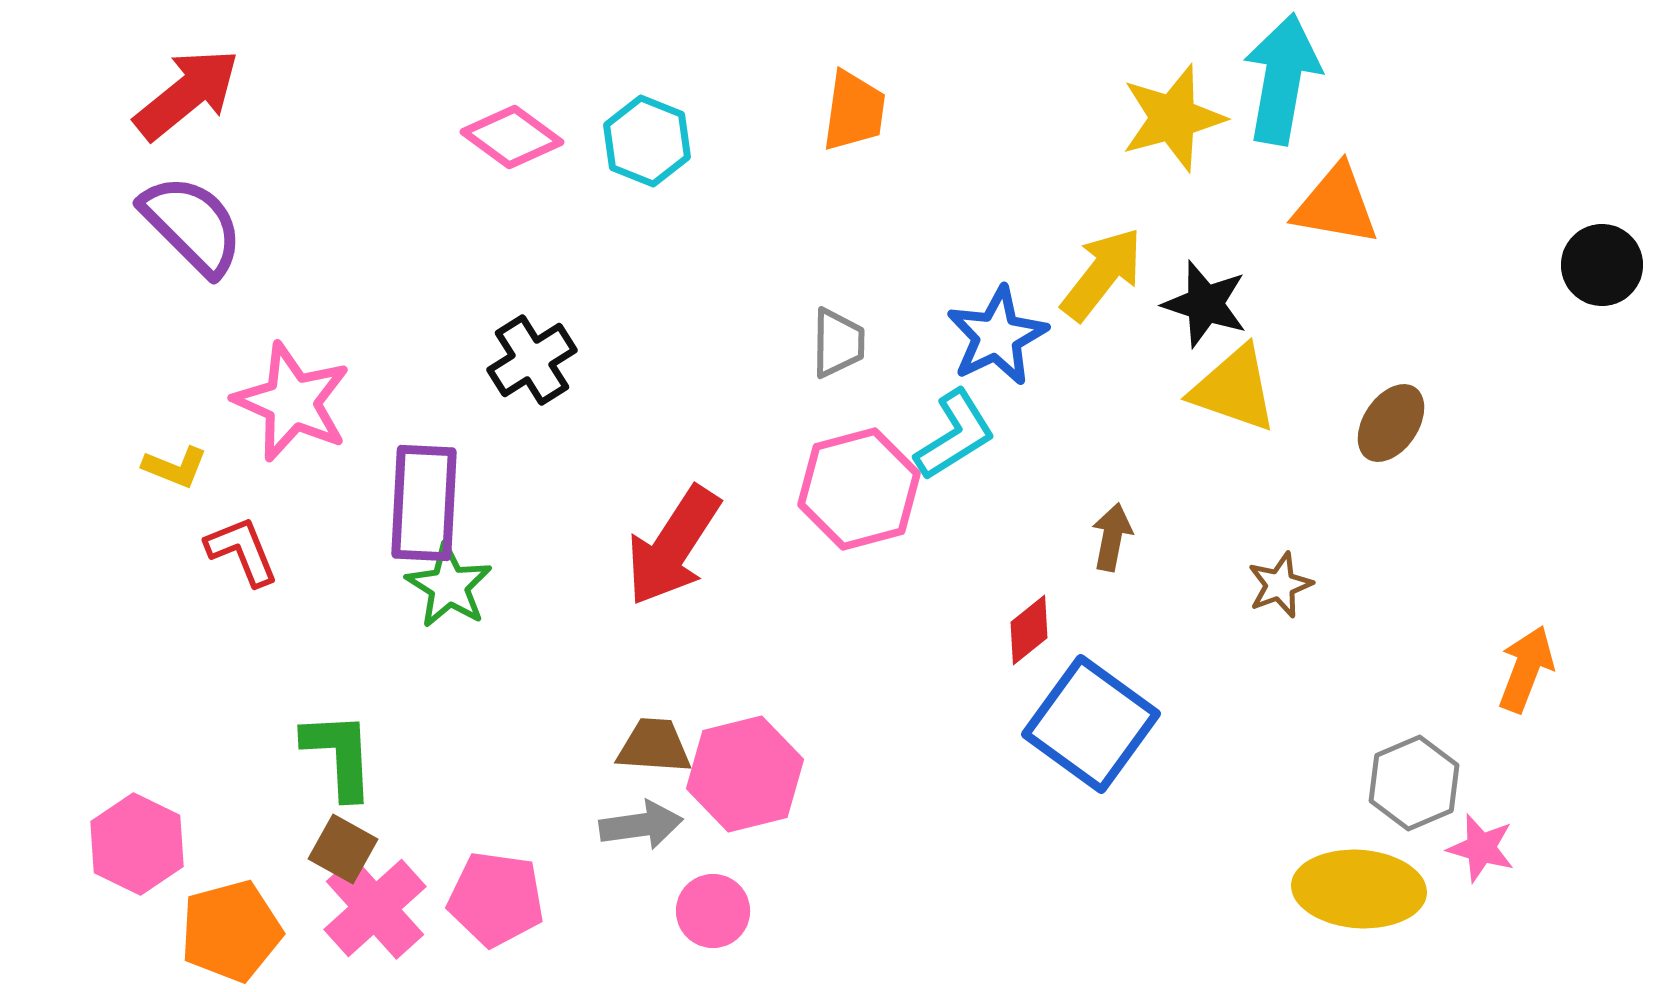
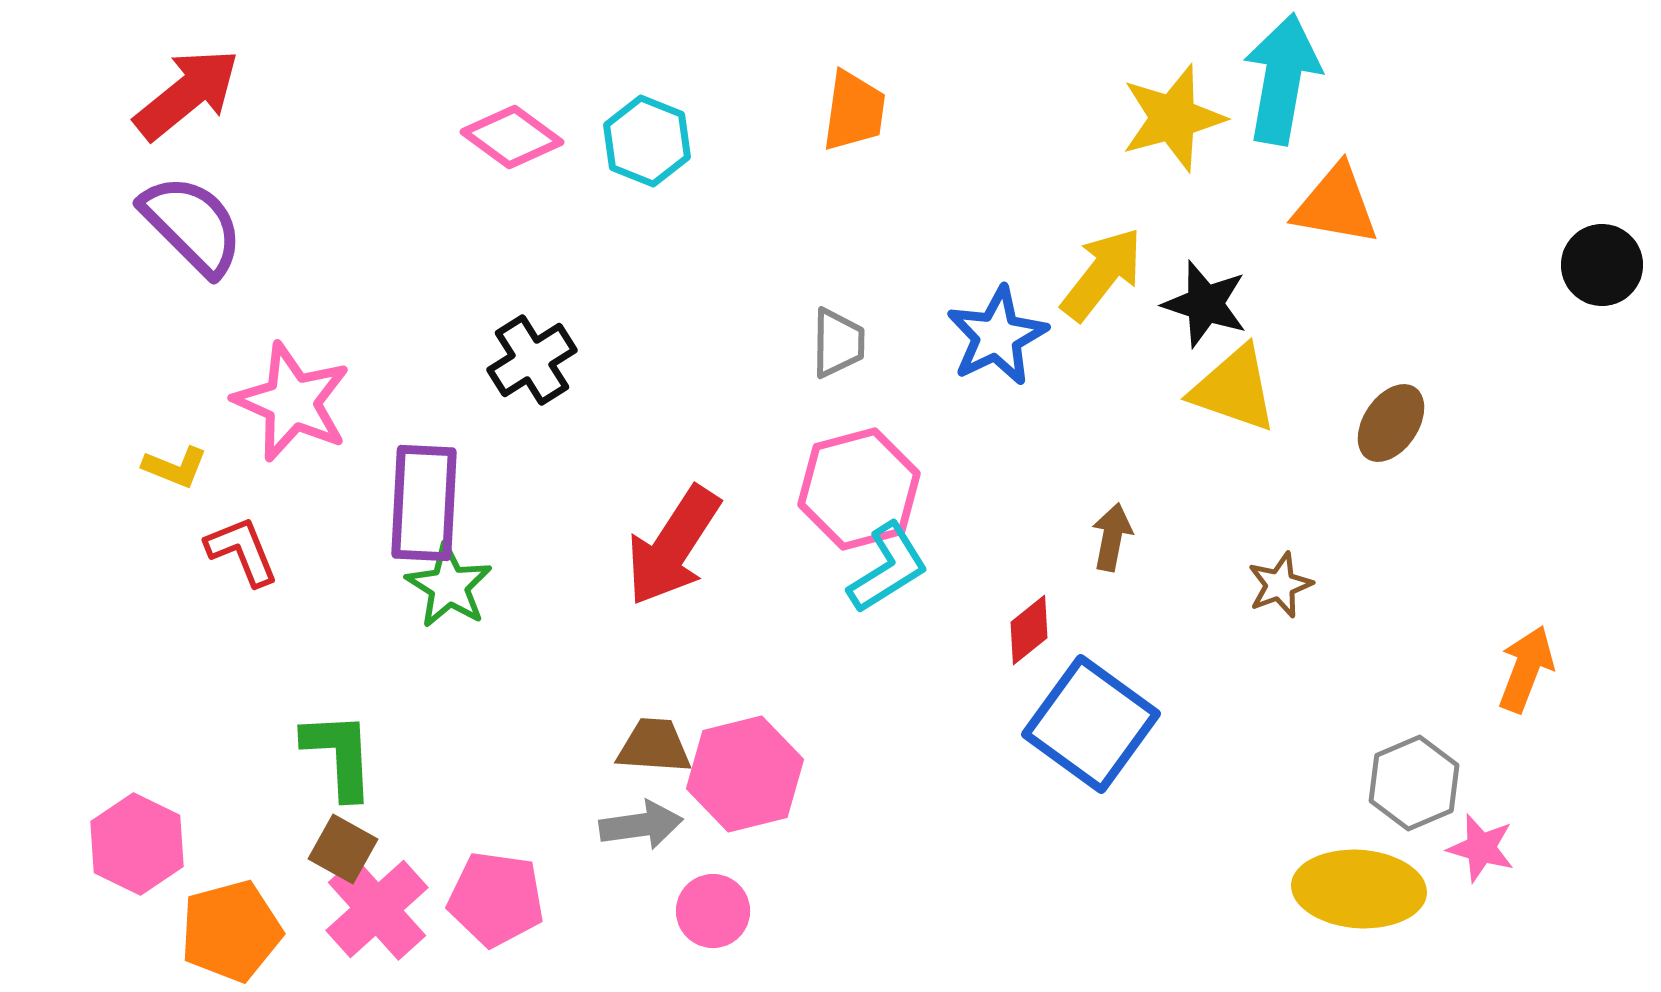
cyan L-shape at (955, 435): moved 67 px left, 133 px down
pink cross at (375, 908): moved 2 px right, 1 px down
